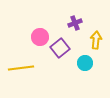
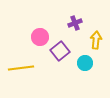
purple square: moved 3 px down
